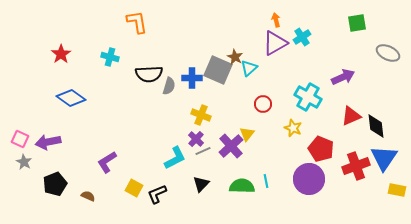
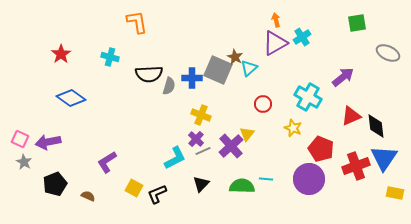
purple arrow at (343, 77): rotated 15 degrees counterclockwise
cyan line at (266, 181): moved 2 px up; rotated 72 degrees counterclockwise
yellow rectangle at (397, 190): moved 2 px left, 3 px down
